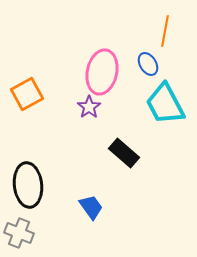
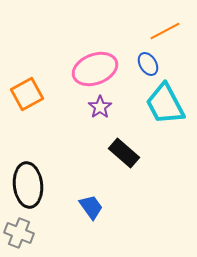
orange line: rotated 52 degrees clockwise
pink ellipse: moved 7 px left, 3 px up; rotated 57 degrees clockwise
purple star: moved 11 px right
